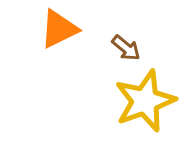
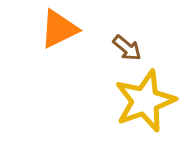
brown arrow: moved 1 px right
